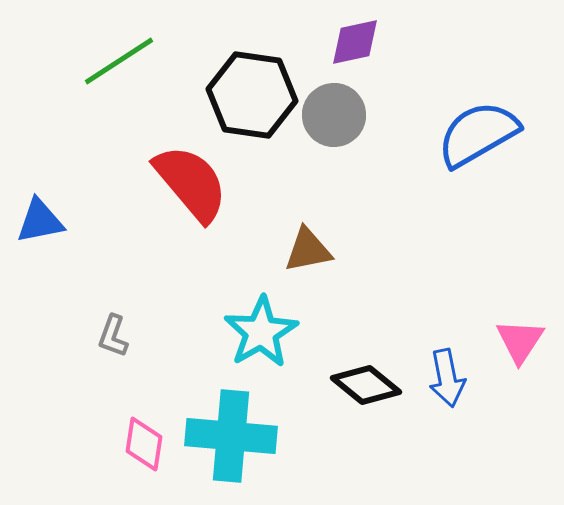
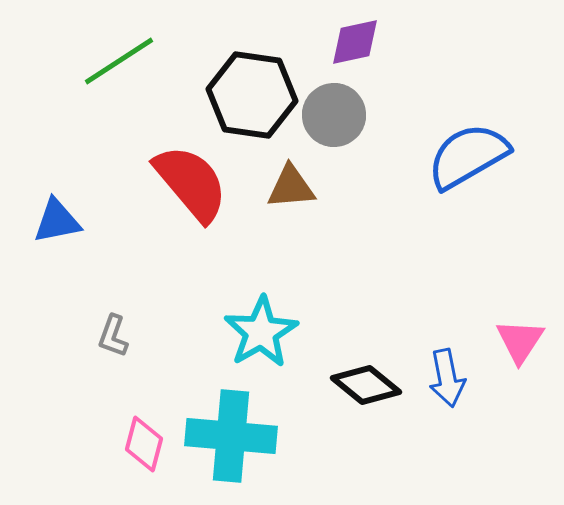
blue semicircle: moved 10 px left, 22 px down
blue triangle: moved 17 px right
brown triangle: moved 17 px left, 63 px up; rotated 6 degrees clockwise
pink diamond: rotated 6 degrees clockwise
